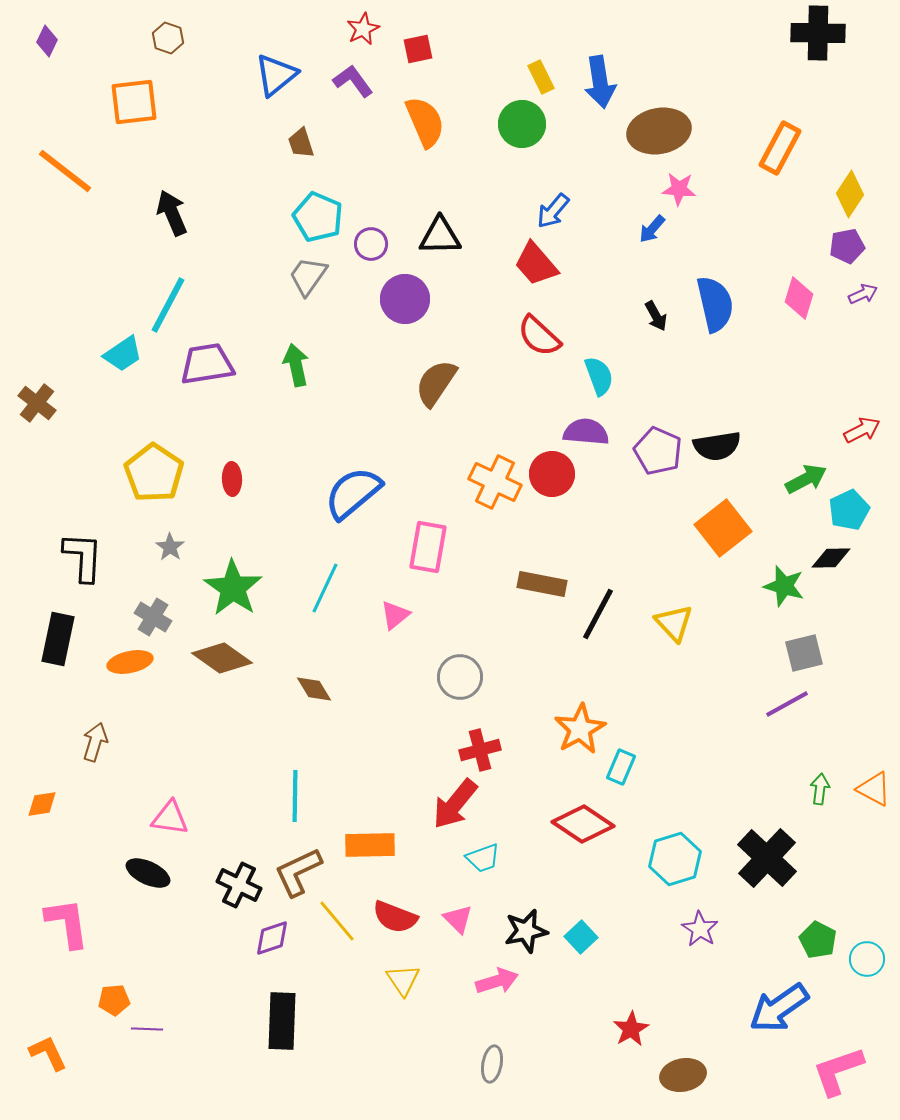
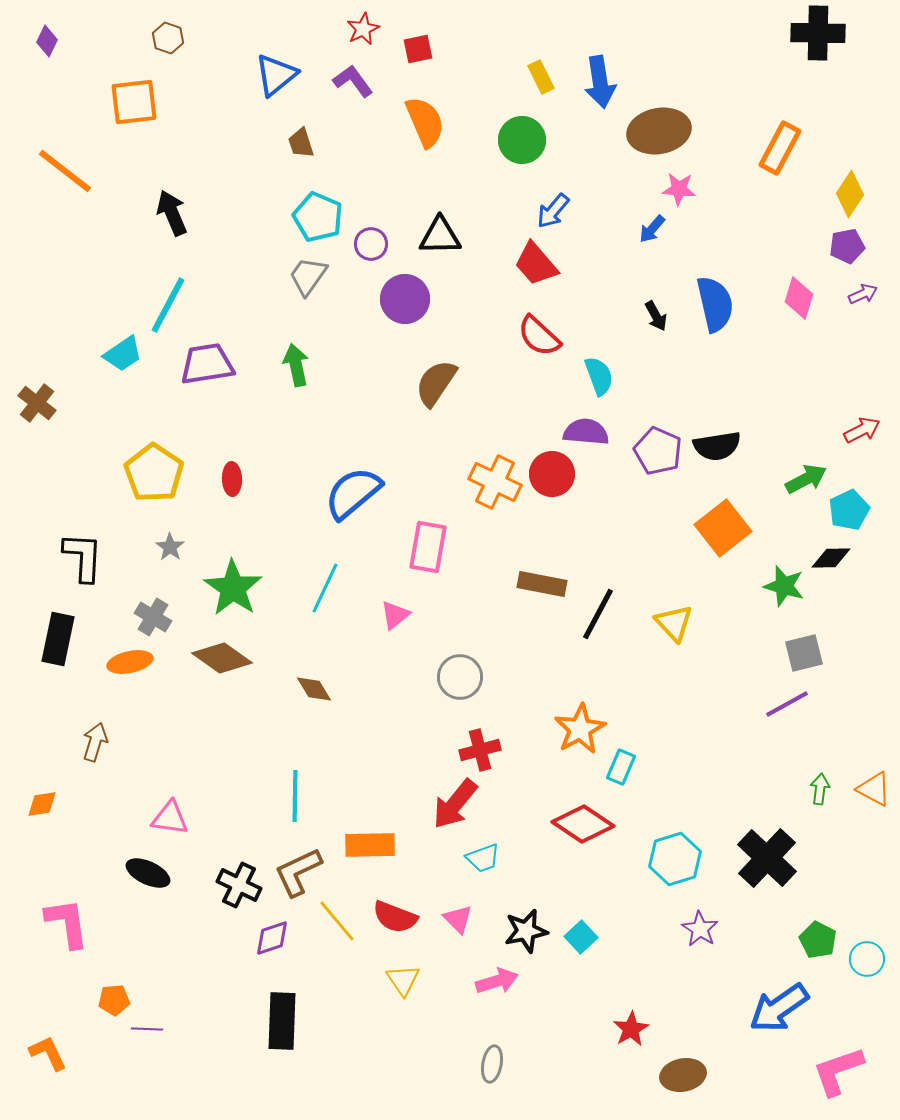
green circle at (522, 124): moved 16 px down
